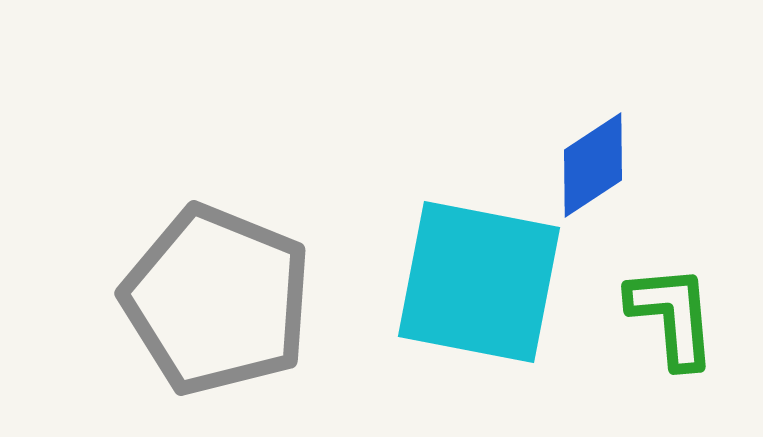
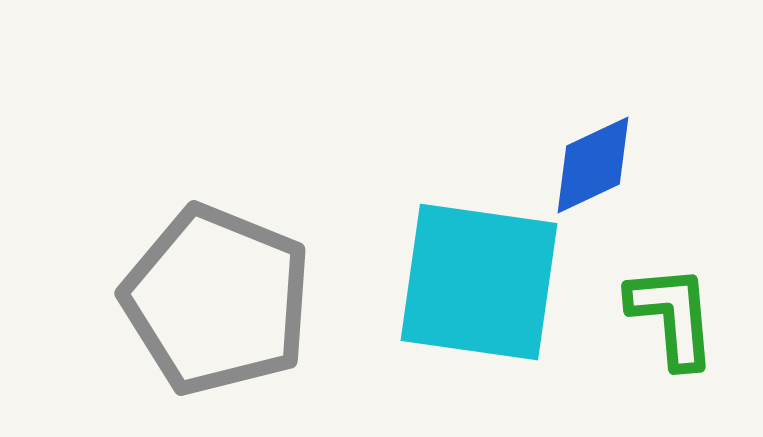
blue diamond: rotated 8 degrees clockwise
cyan square: rotated 3 degrees counterclockwise
